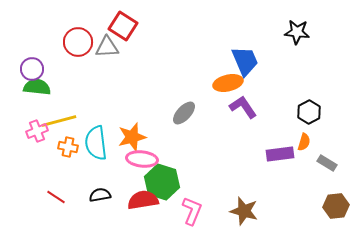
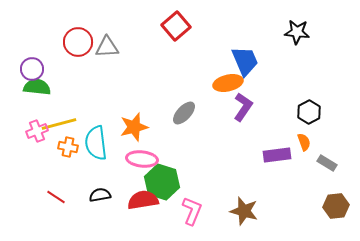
red square: moved 53 px right; rotated 16 degrees clockwise
purple L-shape: rotated 68 degrees clockwise
yellow line: moved 3 px down
orange star: moved 2 px right, 10 px up
orange semicircle: rotated 36 degrees counterclockwise
purple rectangle: moved 3 px left, 1 px down
